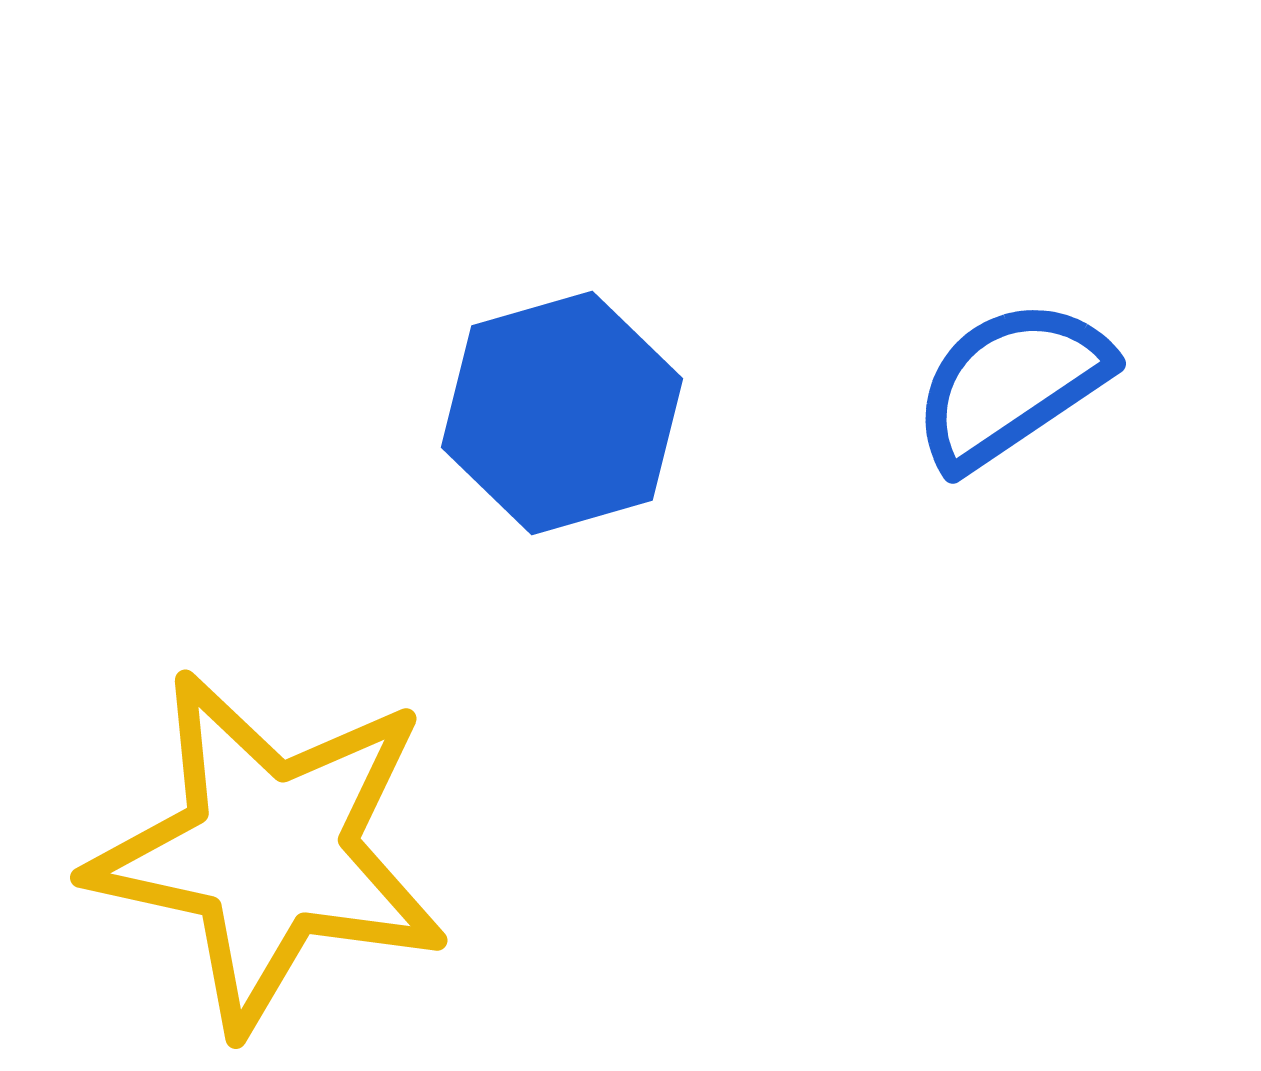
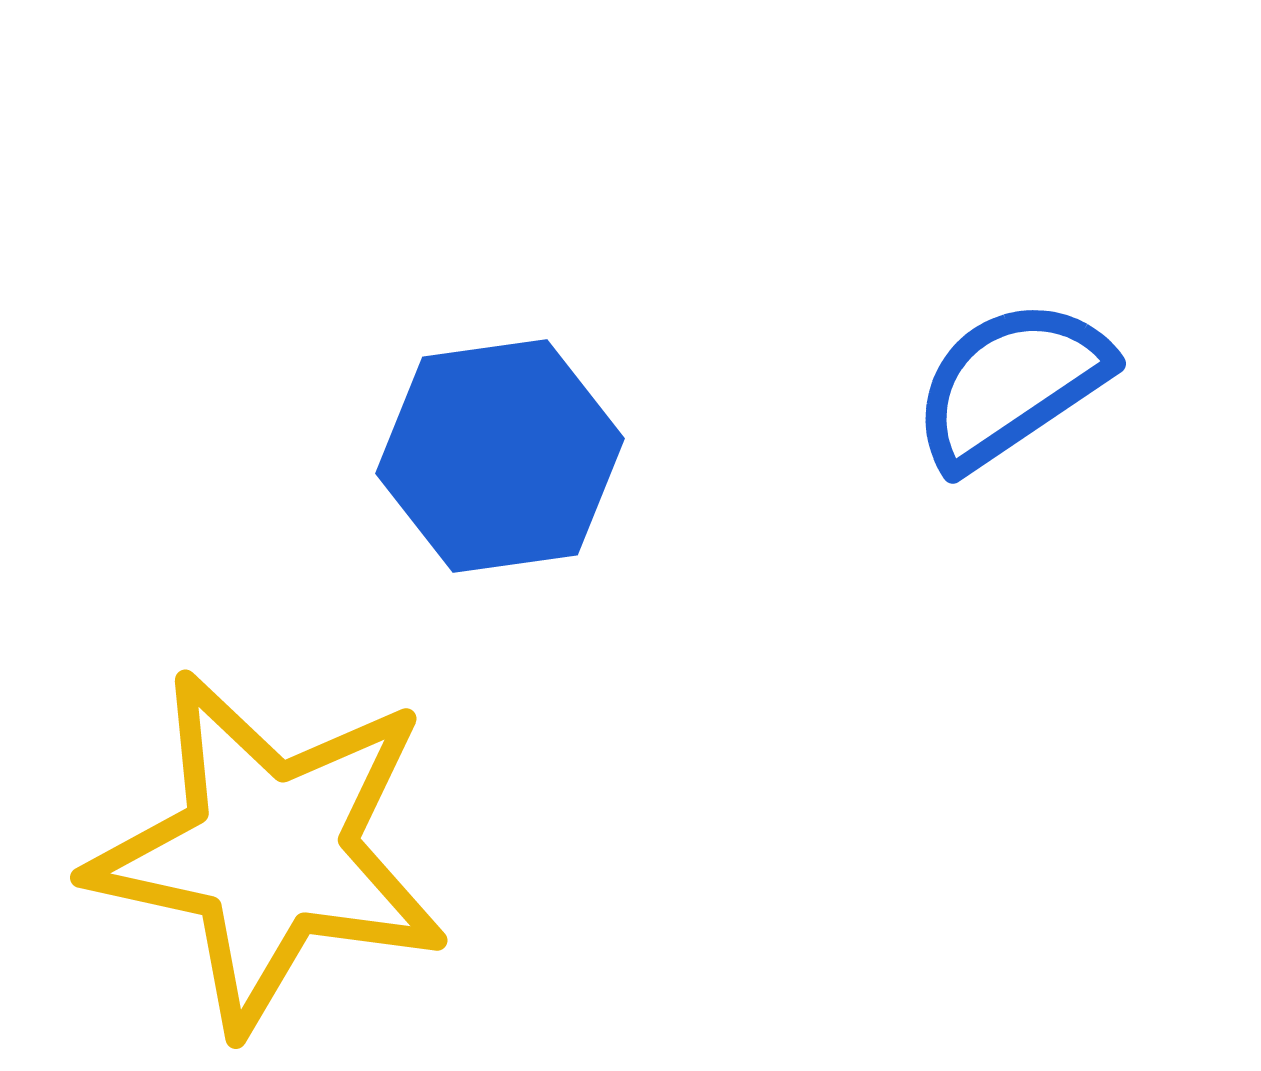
blue hexagon: moved 62 px left, 43 px down; rotated 8 degrees clockwise
